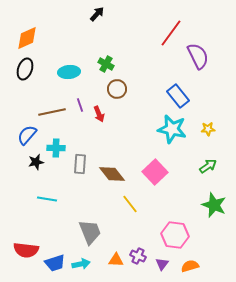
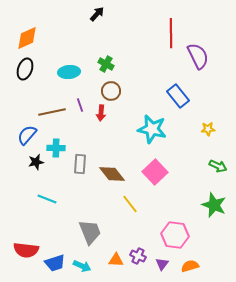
red line: rotated 36 degrees counterclockwise
brown circle: moved 6 px left, 2 px down
red arrow: moved 2 px right, 1 px up; rotated 28 degrees clockwise
cyan star: moved 20 px left
green arrow: moved 10 px right; rotated 60 degrees clockwise
cyan line: rotated 12 degrees clockwise
cyan arrow: moved 1 px right, 2 px down; rotated 36 degrees clockwise
